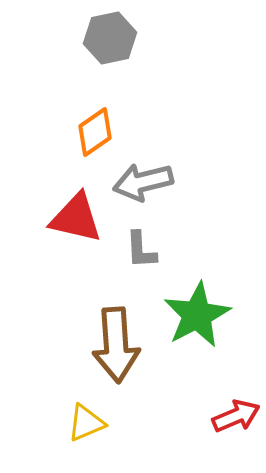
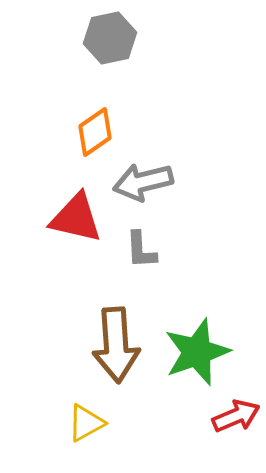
green star: moved 37 px down; rotated 8 degrees clockwise
yellow triangle: rotated 6 degrees counterclockwise
